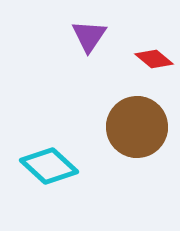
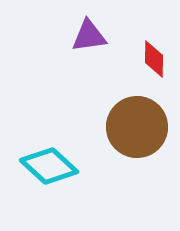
purple triangle: rotated 48 degrees clockwise
red diamond: rotated 51 degrees clockwise
